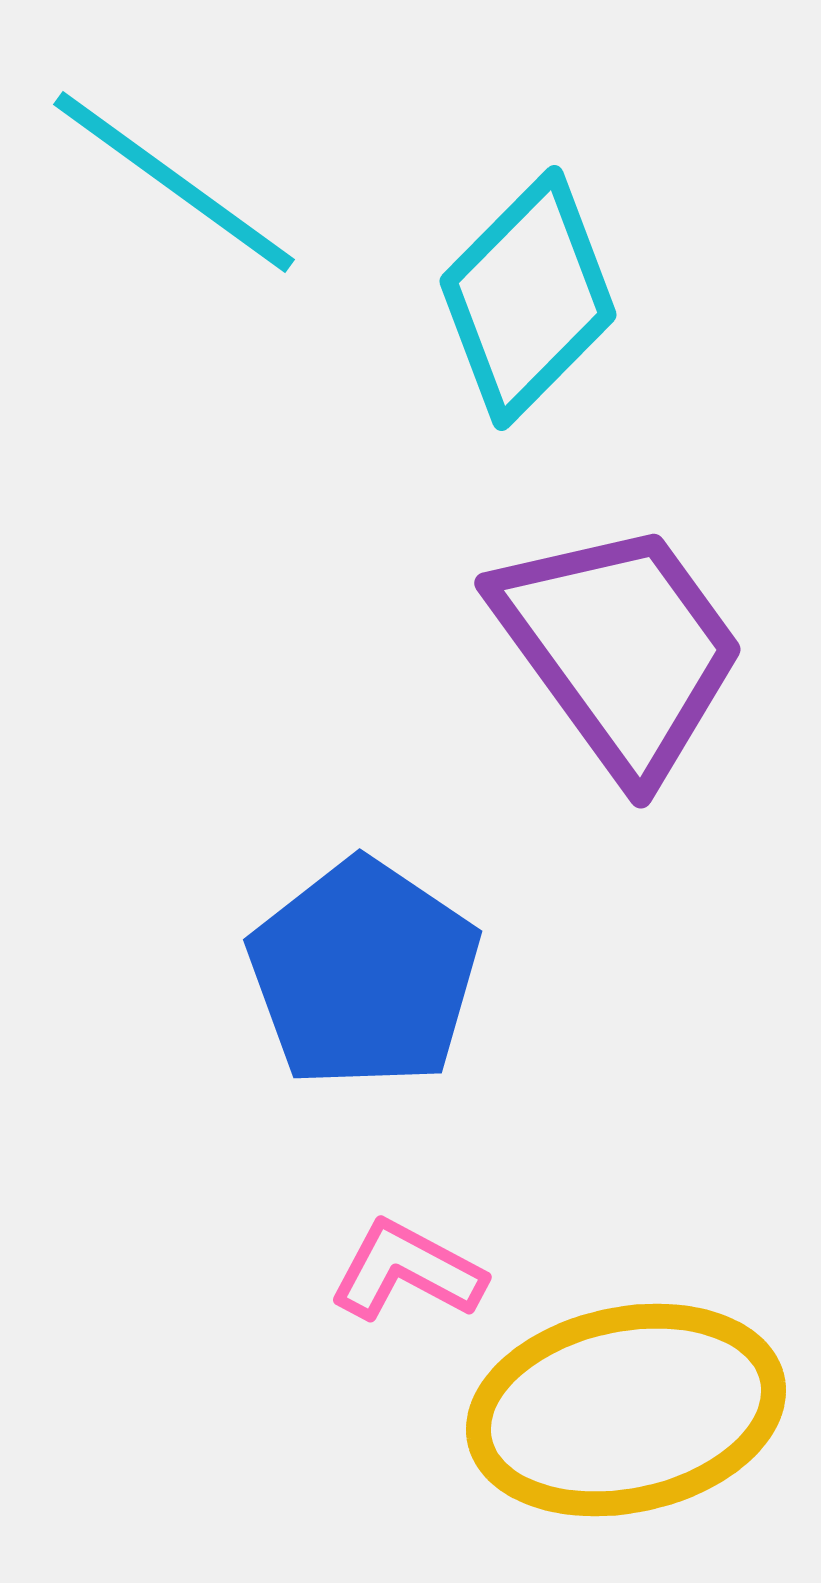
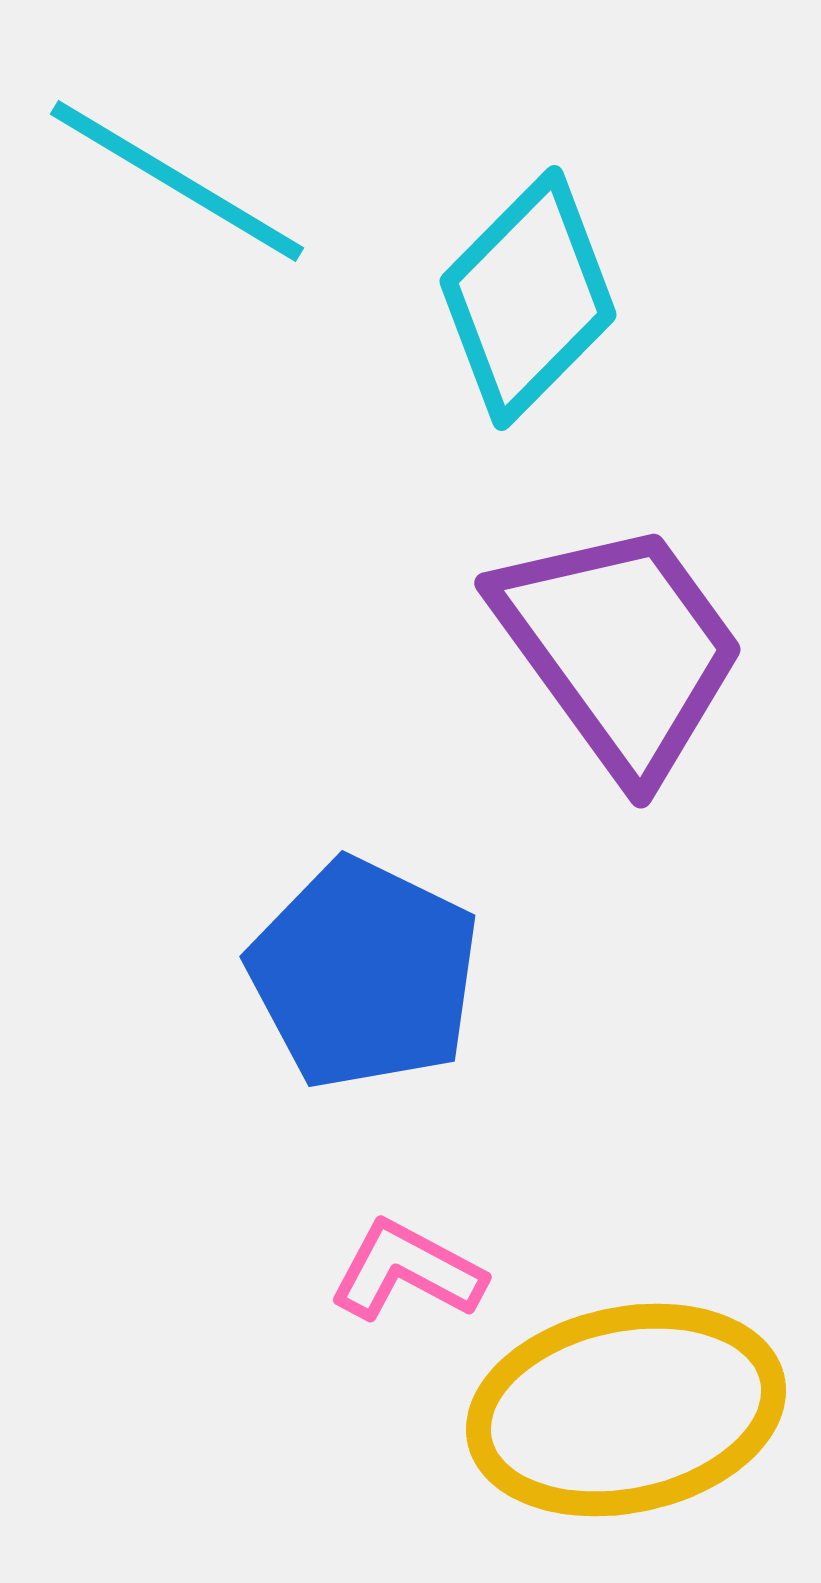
cyan line: moved 3 px right, 1 px up; rotated 5 degrees counterclockwise
blue pentagon: rotated 8 degrees counterclockwise
